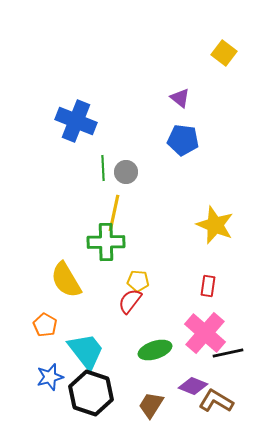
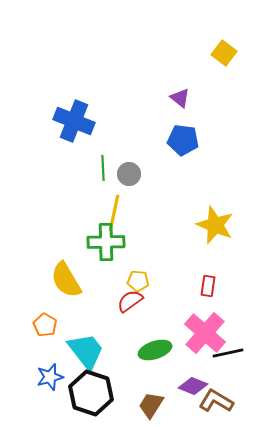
blue cross: moved 2 px left
gray circle: moved 3 px right, 2 px down
red semicircle: rotated 16 degrees clockwise
